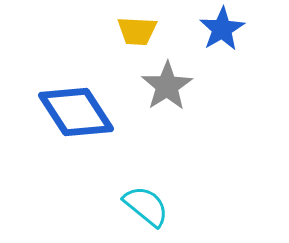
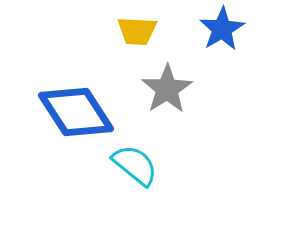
gray star: moved 3 px down
cyan semicircle: moved 11 px left, 41 px up
